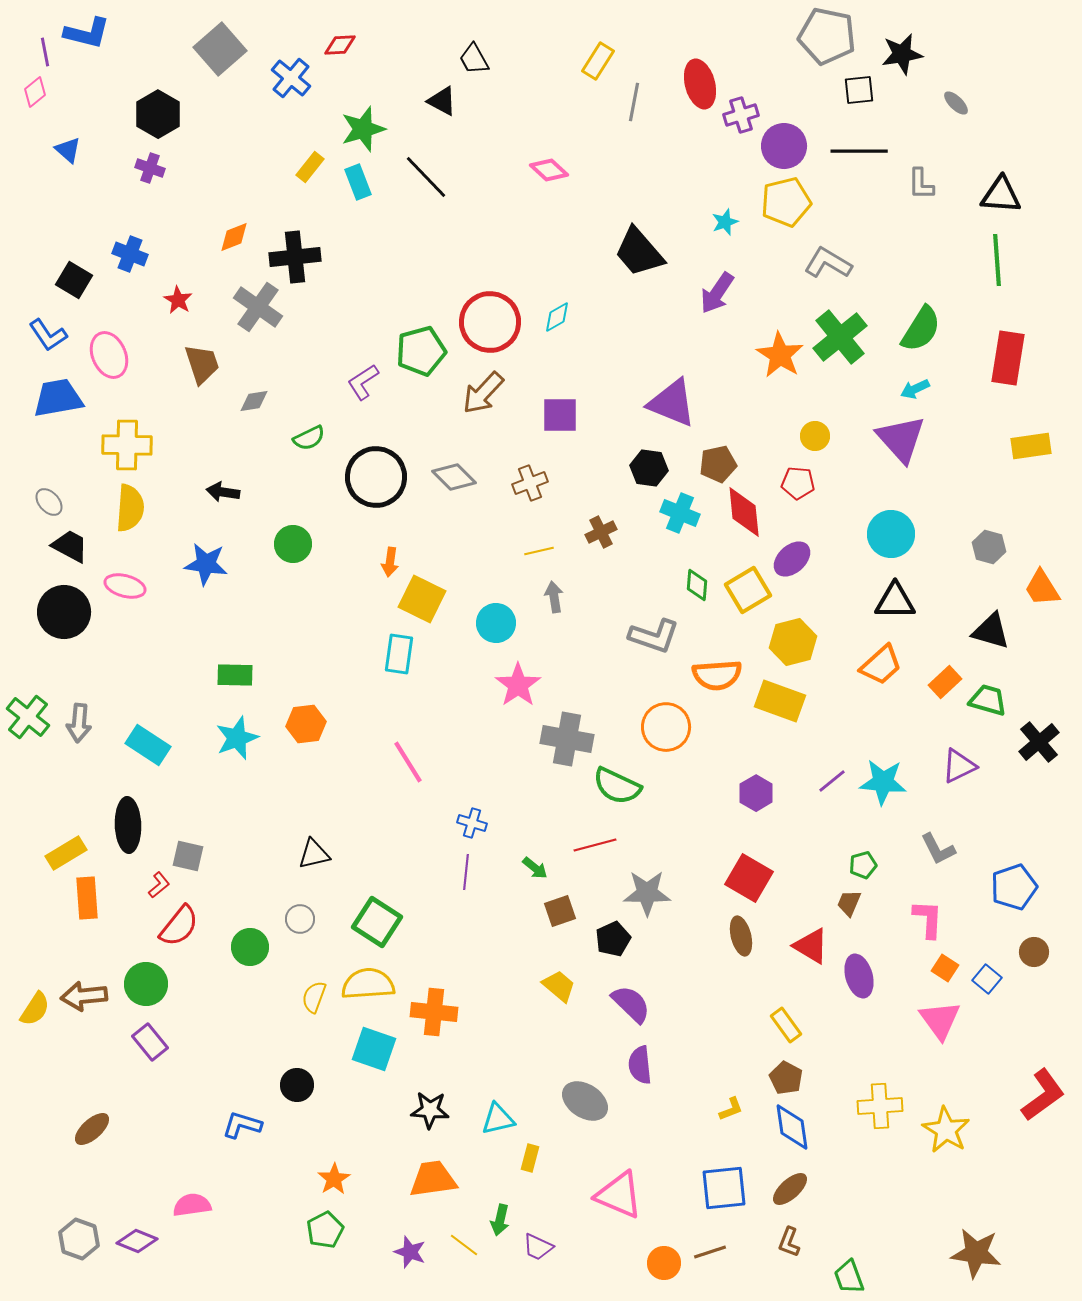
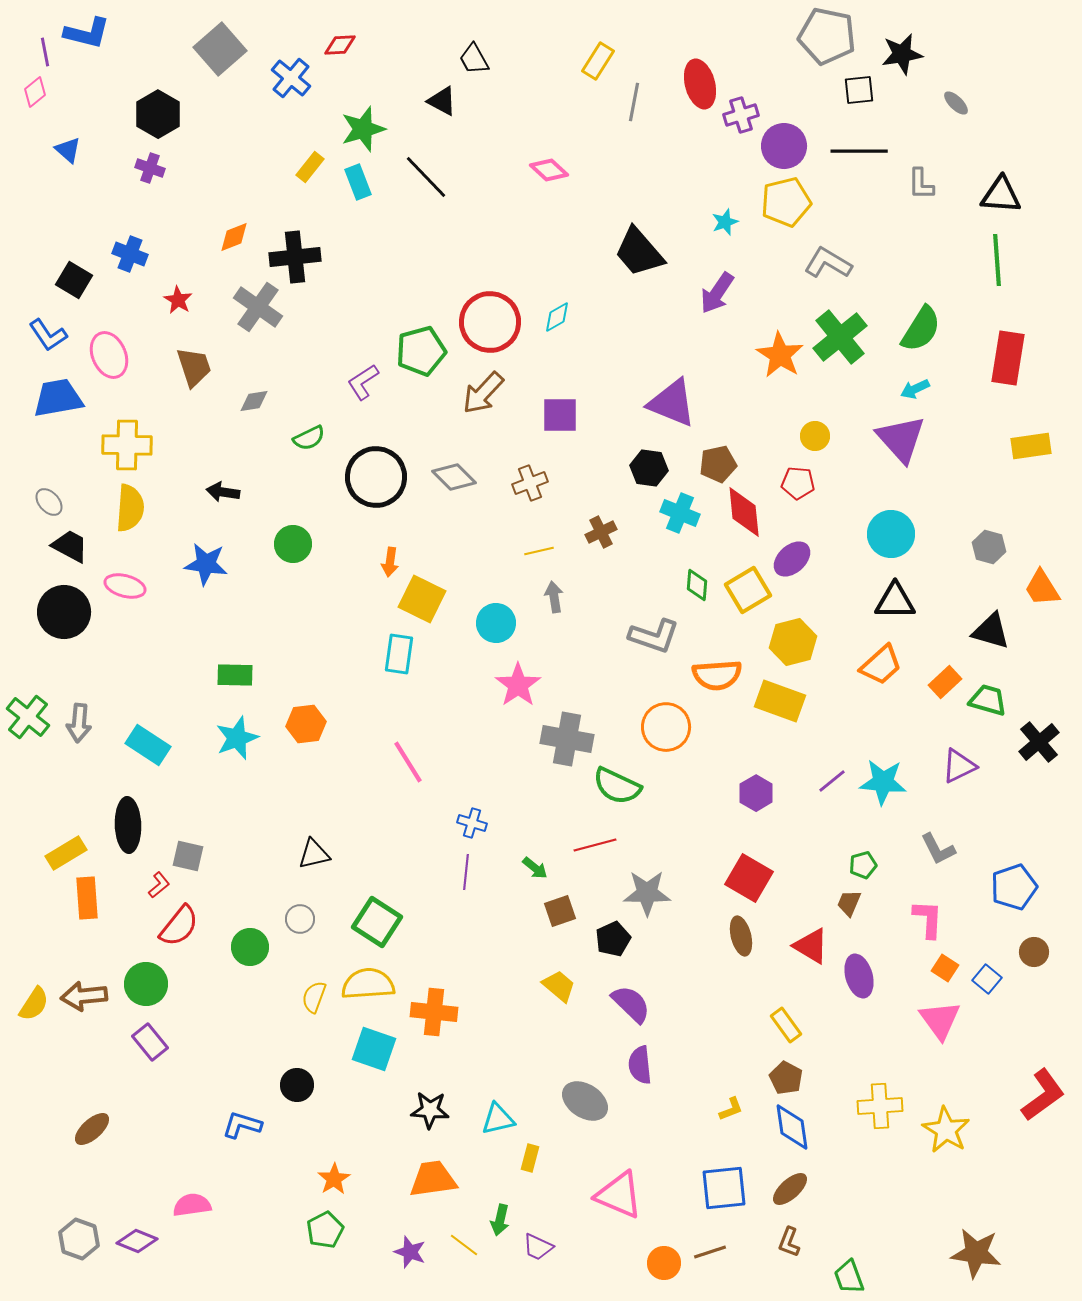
brown trapezoid at (202, 364): moved 8 px left, 3 px down
yellow semicircle at (35, 1009): moved 1 px left, 5 px up
